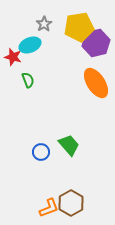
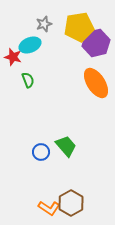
gray star: rotated 14 degrees clockwise
green trapezoid: moved 3 px left, 1 px down
orange L-shape: rotated 55 degrees clockwise
